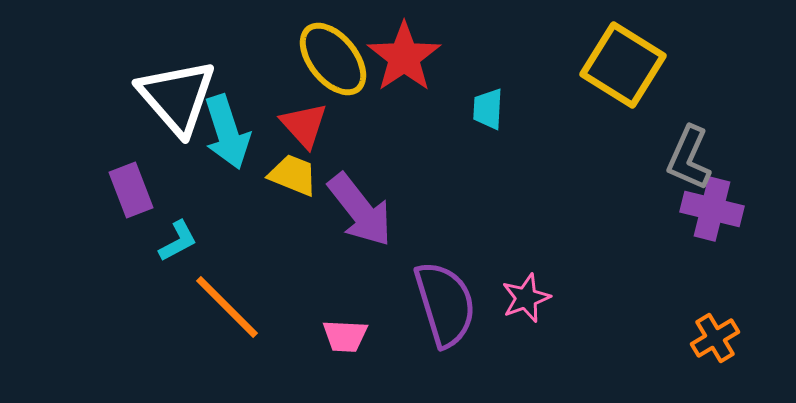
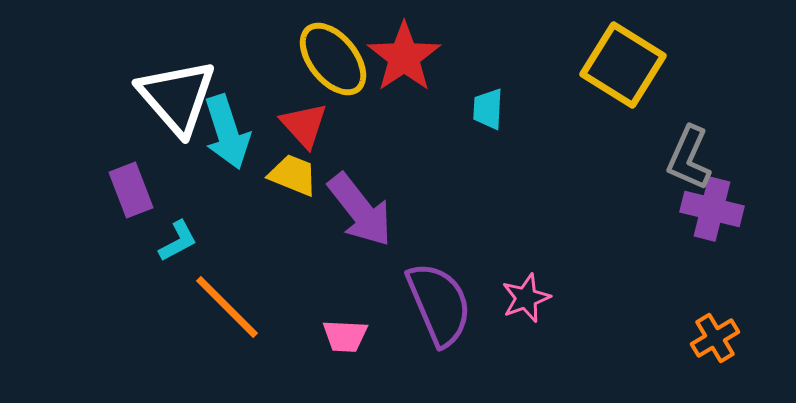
purple semicircle: moved 6 px left; rotated 6 degrees counterclockwise
